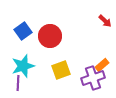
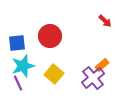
blue square: moved 6 px left, 12 px down; rotated 30 degrees clockwise
yellow square: moved 7 px left, 4 px down; rotated 30 degrees counterclockwise
purple cross: rotated 20 degrees counterclockwise
purple line: rotated 28 degrees counterclockwise
